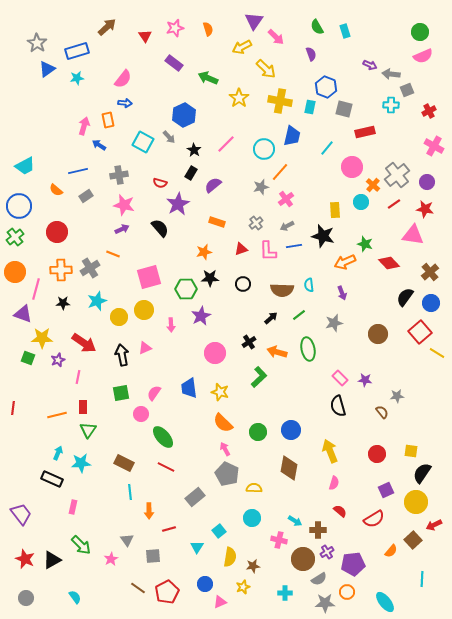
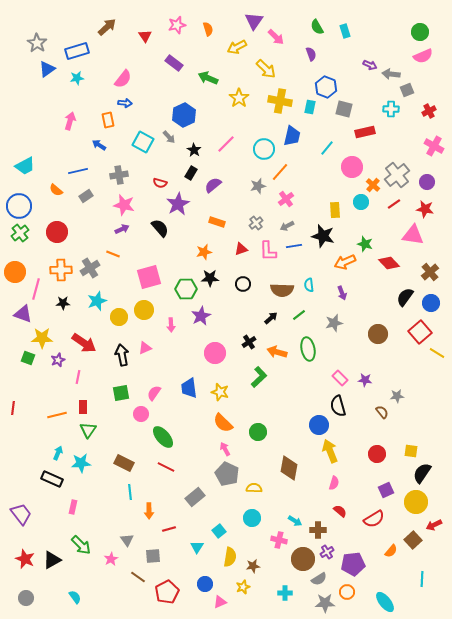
pink star at (175, 28): moved 2 px right, 3 px up
yellow arrow at (242, 47): moved 5 px left
cyan cross at (391, 105): moved 4 px down
pink arrow at (84, 126): moved 14 px left, 5 px up
gray star at (261, 187): moved 3 px left, 1 px up
green cross at (15, 237): moved 5 px right, 4 px up
blue circle at (291, 430): moved 28 px right, 5 px up
brown line at (138, 588): moved 11 px up
